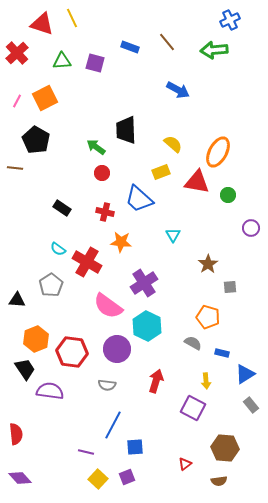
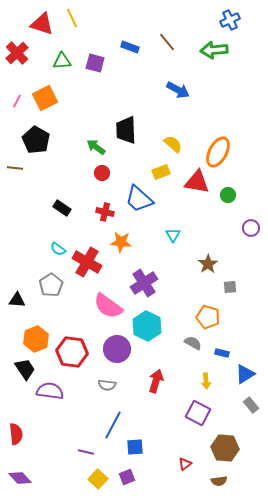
purple square at (193, 408): moved 5 px right, 5 px down
